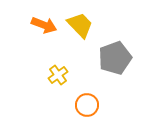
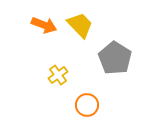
gray pentagon: rotated 20 degrees counterclockwise
